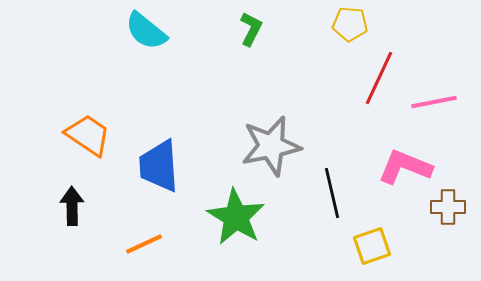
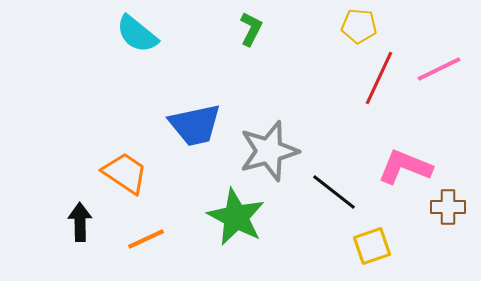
yellow pentagon: moved 9 px right, 2 px down
cyan semicircle: moved 9 px left, 3 px down
pink line: moved 5 px right, 33 px up; rotated 15 degrees counterclockwise
orange trapezoid: moved 37 px right, 38 px down
gray star: moved 2 px left, 5 px down; rotated 4 degrees counterclockwise
blue trapezoid: moved 36 px right, 41 px up; rotated 98 degrees counterclockwise
black line: moved 2 px right, 1 px up; rotated 39 degrees counterclockwise
black arrow: moved 8 px right, 16 px down
green star: rotated 4 degrees counterclockwise
orange line: moved 2 px right, 5 px up
